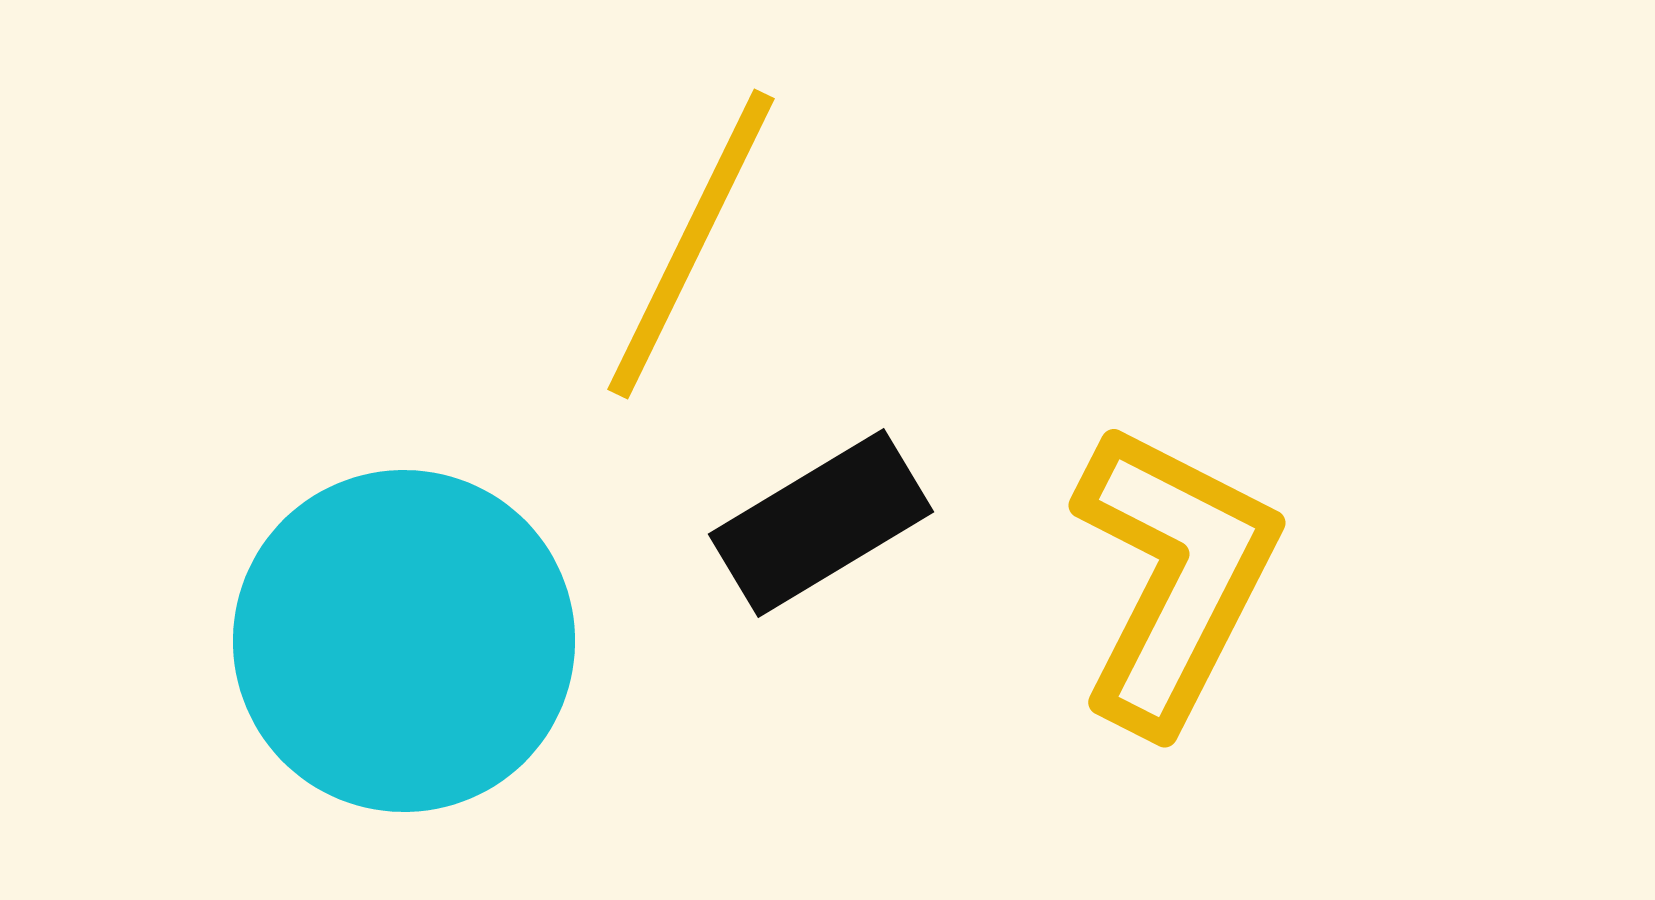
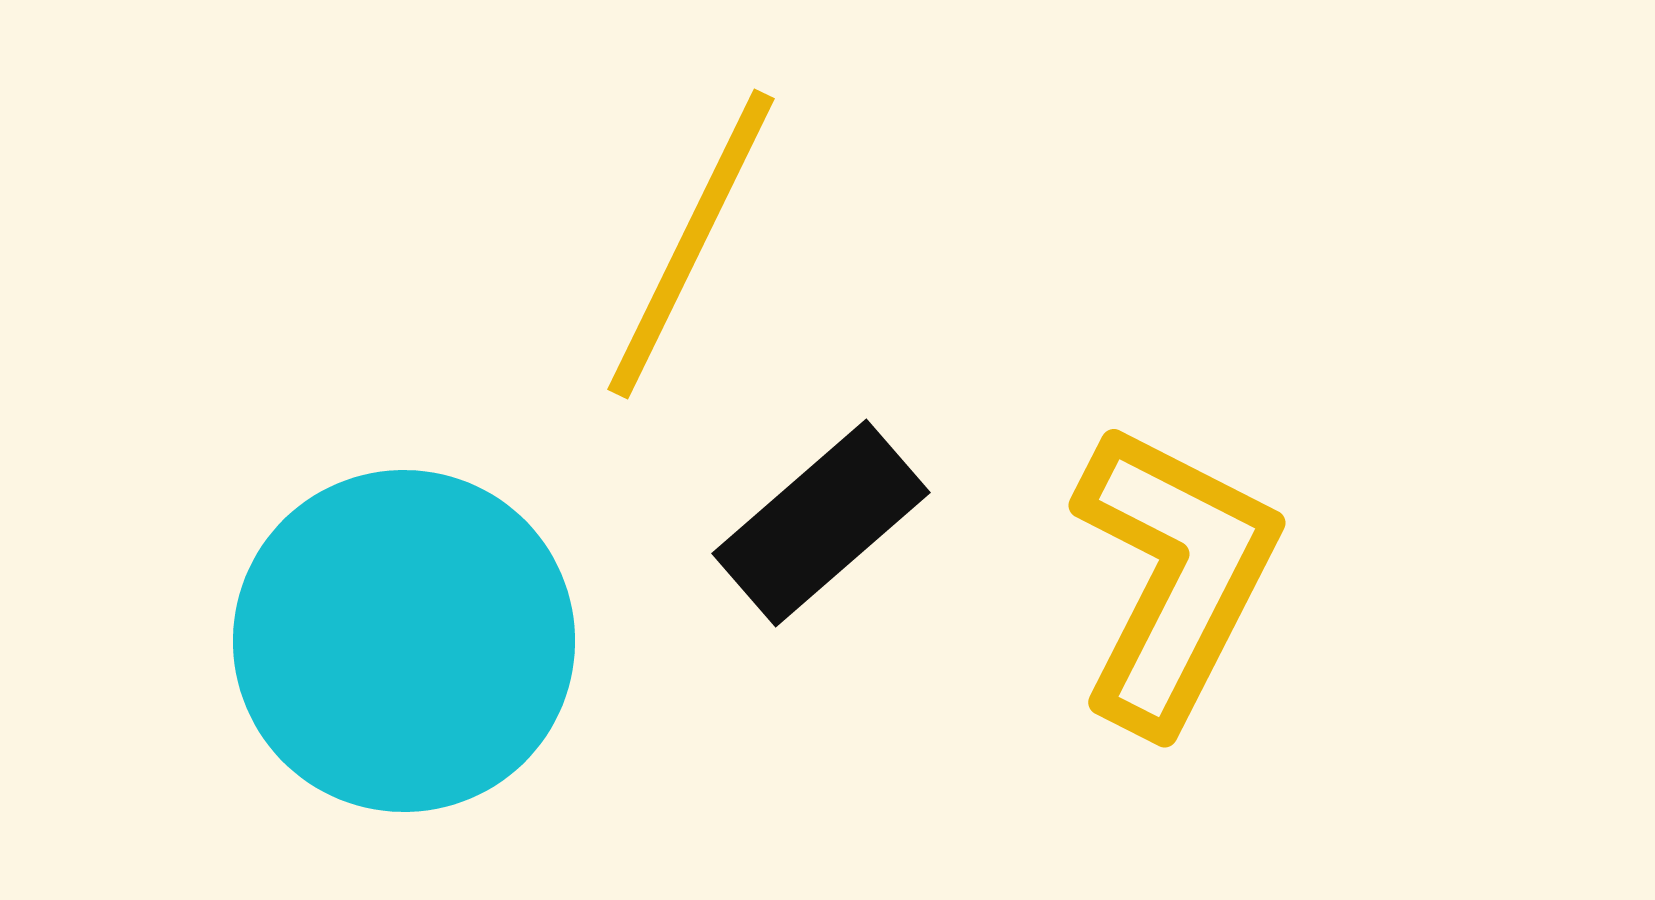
black rectangle: rotated 10 degrees counterclockwise
